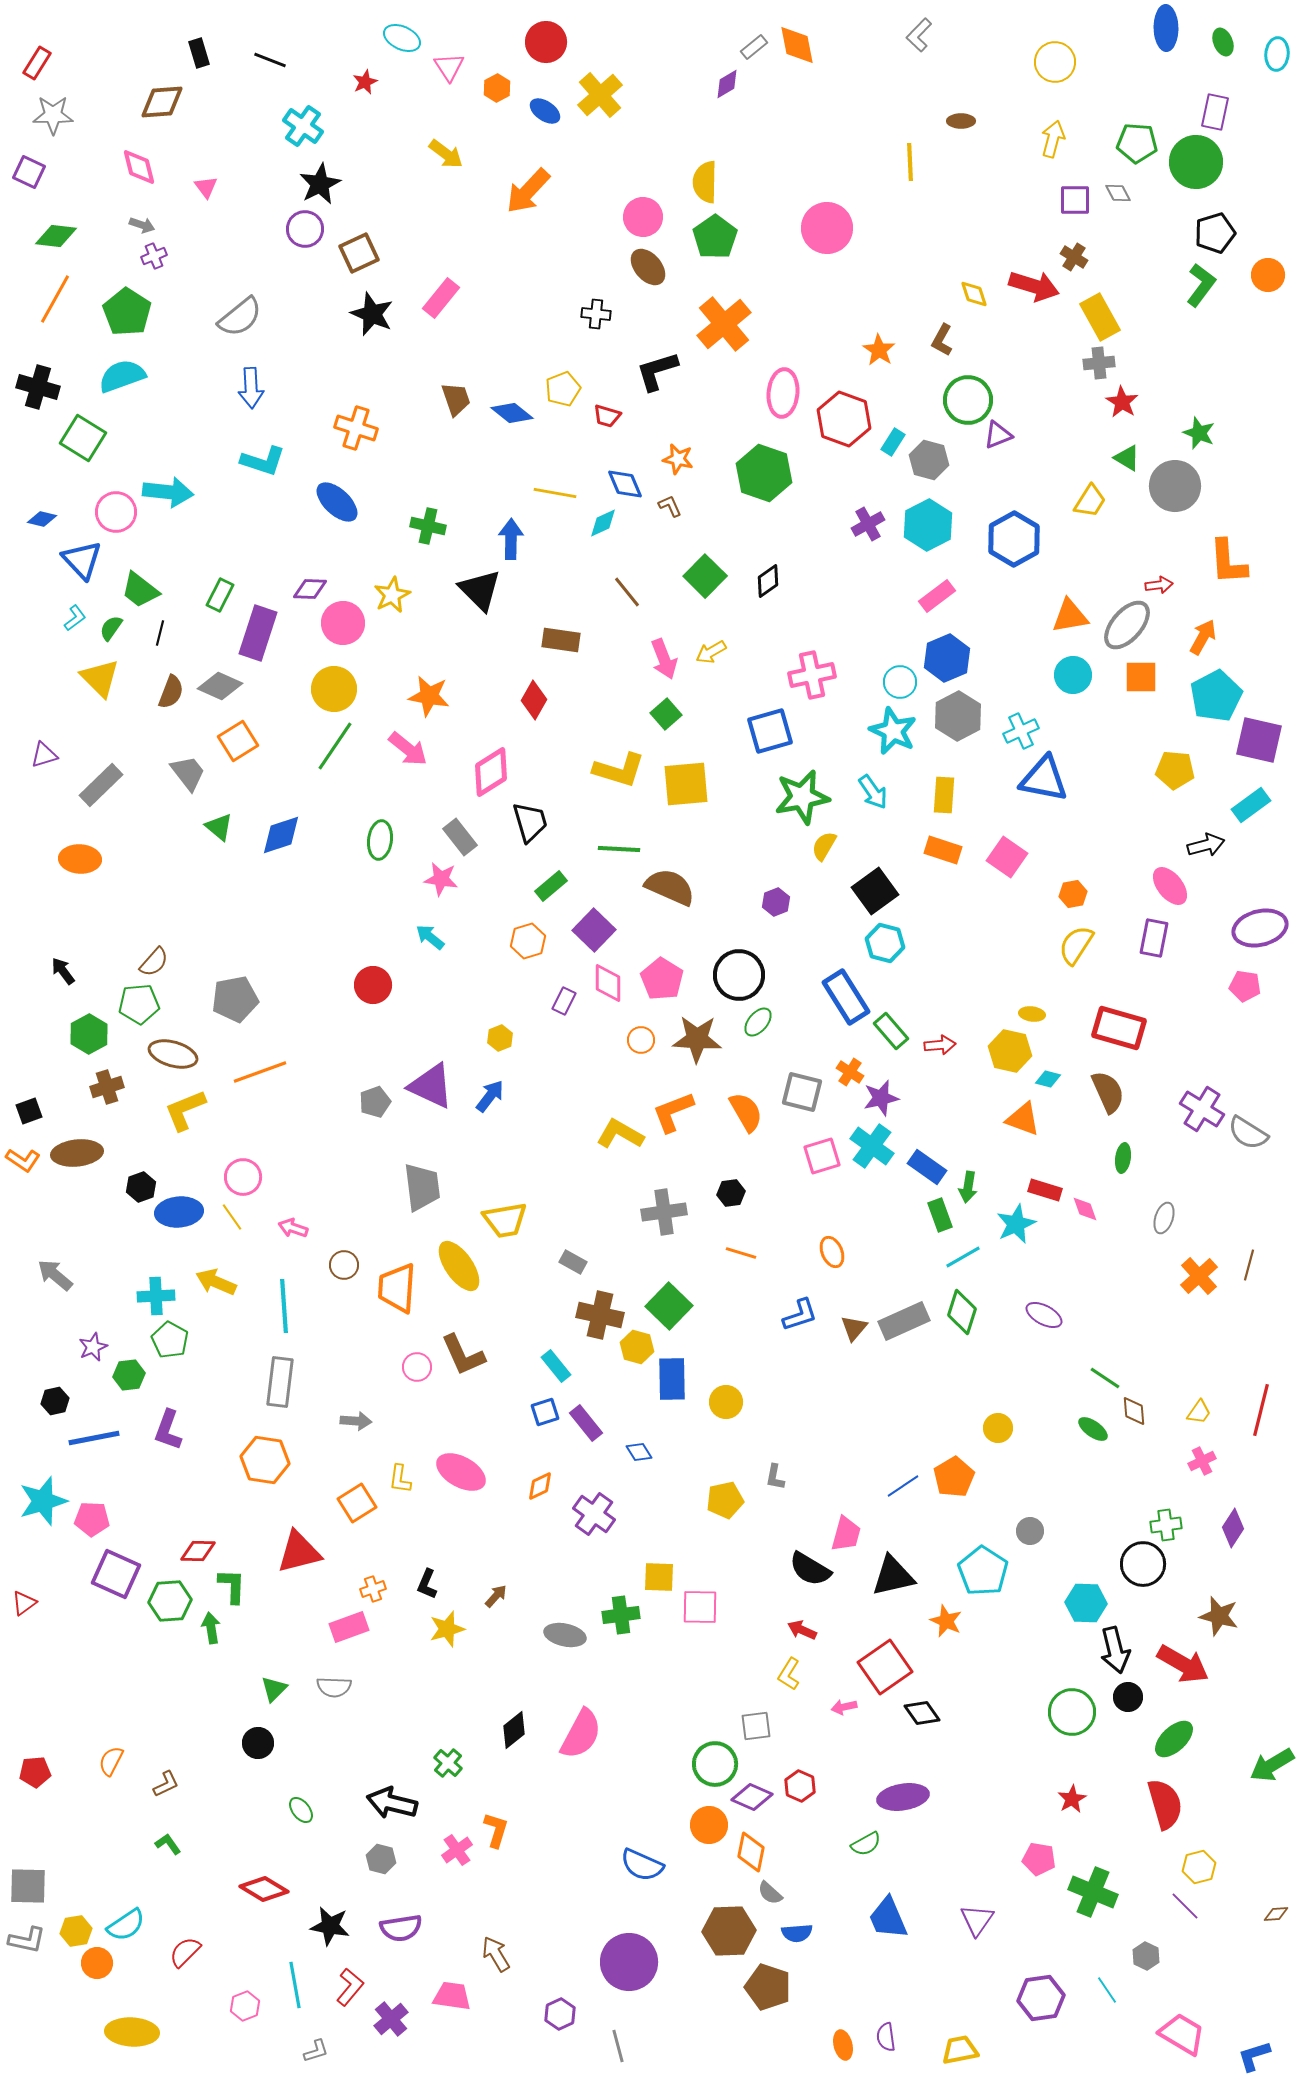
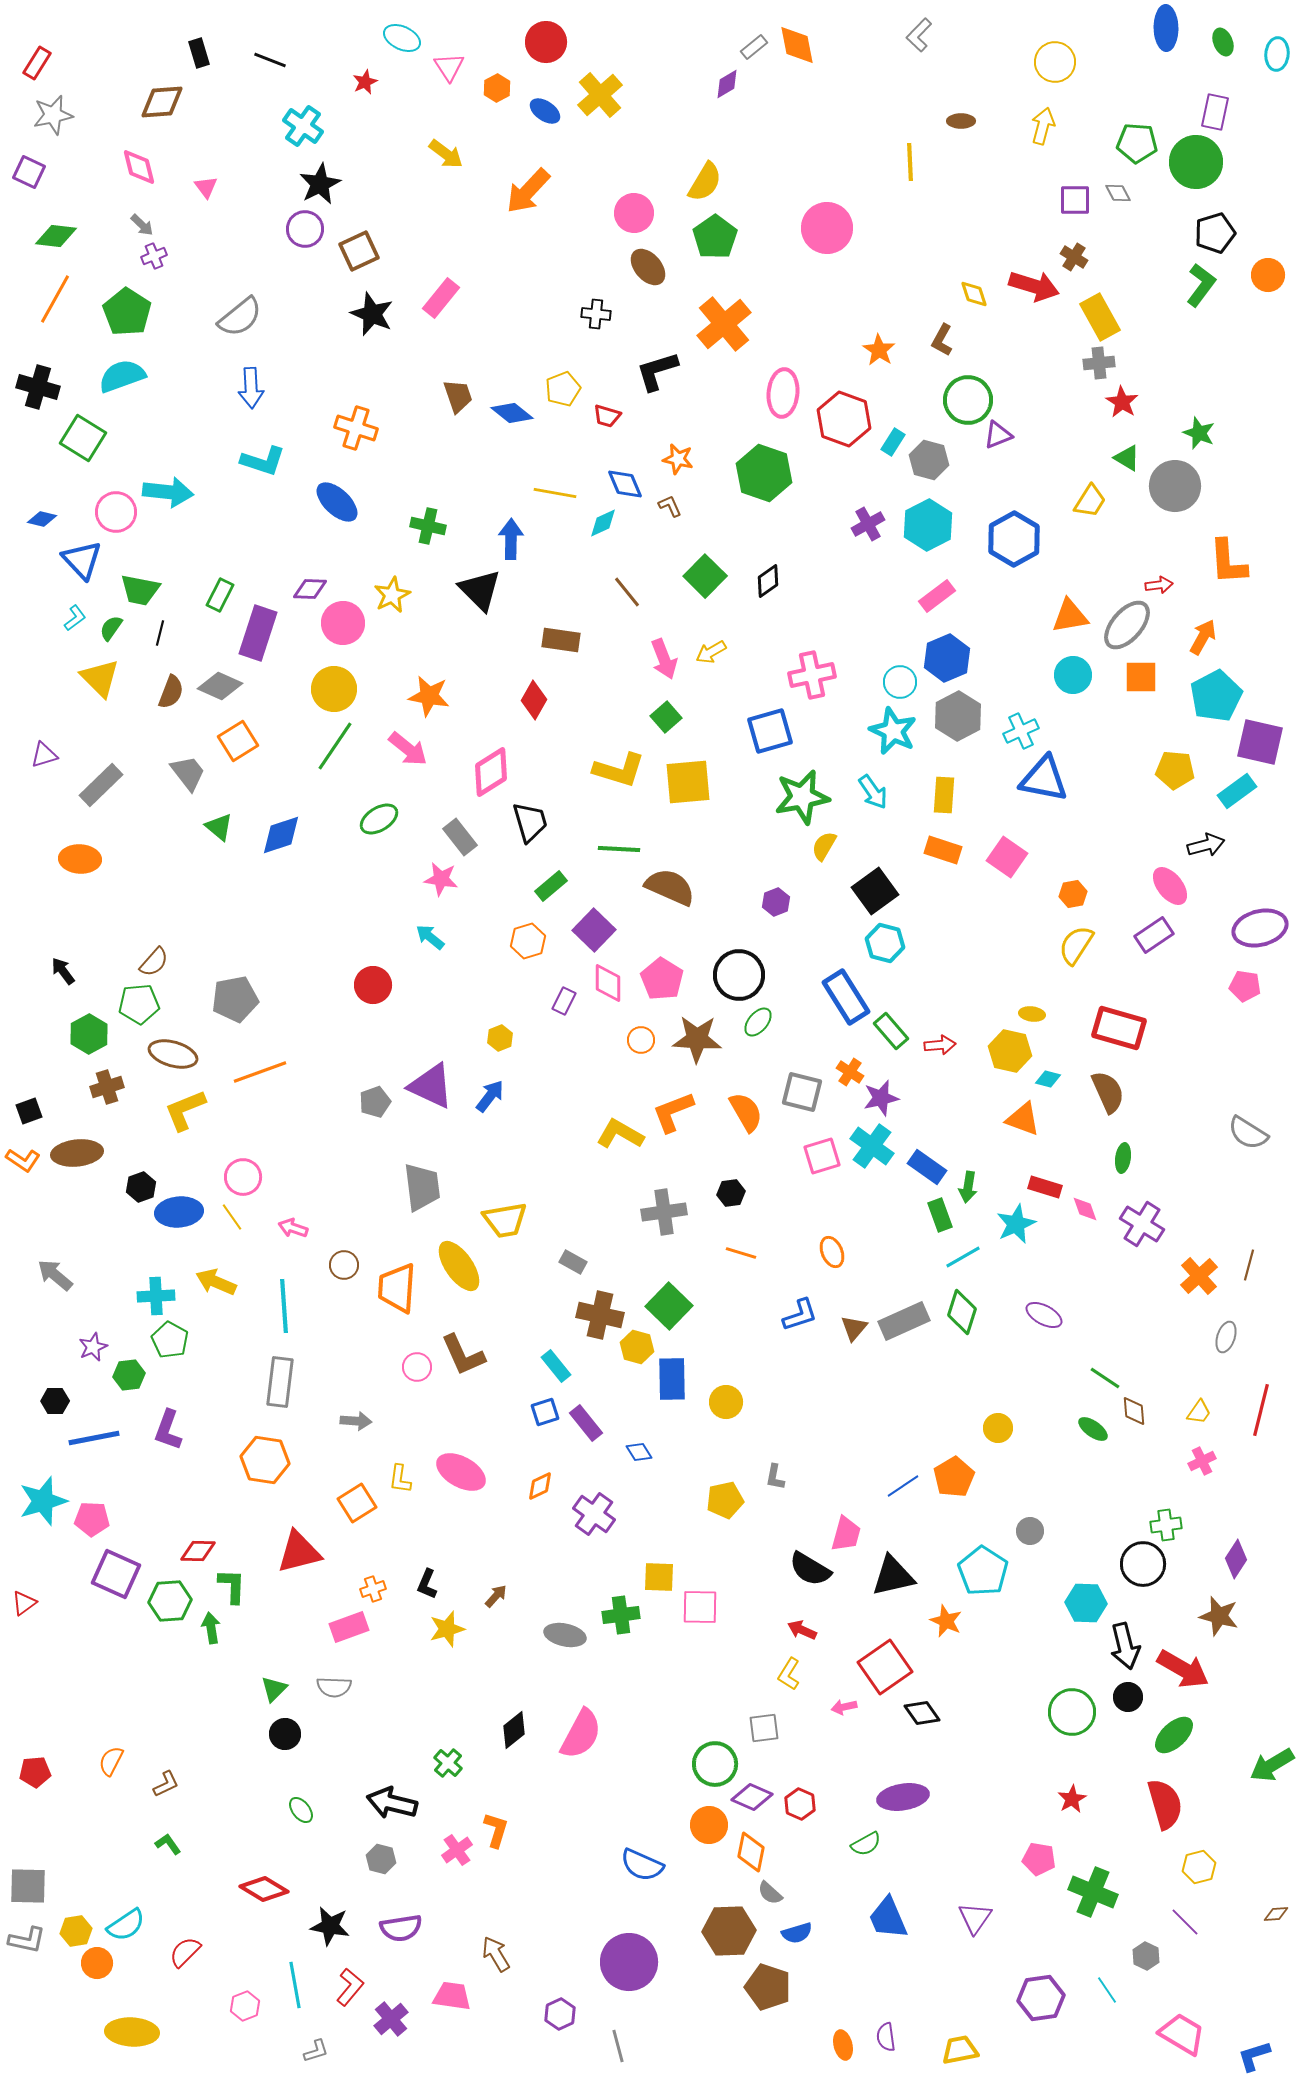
gray star at (53, 115): rotated 12 degrees counterclockwise
yellow arrow at (1053, 139): moved 10 px left, 13 px up
yellow semicircle at (705, 182): rotated 150 degrees counterclockwise
pink circle at (643, 217): moved 9 px left, 4 px up
gray arrow at (142, 225): rotated 25 degrees clockwise
brown square at (359, 253): moved 2 px up
brown trapezoid at (456, 399): moved 2 px right, 3 px up
green trapezoid at (140, 590): rotated 27 degrees counterclockwise
green square at (666, 714): moved 3 px down
purple square at (1259, 740): moved 1 px right, 2 px down
yellow square at (686, 784): moved 2 px right, 2 px up
cyan rectangle at (1251, 805): moved 14 px left, 14 px up
green ellipse at (380, 840): moved 1 px left, 21 px up; rotated 51 degrees clockwise
purple rectangle at (1154, 938): moved 3 px up; rotated 45 degrees clockwise
purple cross at (1202, 1109): moved 60 px left, 115 px down
red rectangle at (1045, 1190): moved 3 px up
gray ellipse at (1164, 1218): moved 62 px right, 119 px down
black hexagon at (55, 1401): rotated 12 degrees clockwise
purple diamond at (1233, 1528): moved 3 px right, 31 px down
black arrow at (1115, 1650): moved 10 px right, 4 px up
red arrow at (1183, 1664): moved 5 px down
gray square at (756, 1726): moved 8 px right, 2 px down
green ellipse at (1174, 1739): moved 4 px up
black circle at (258, 1743): moved 27 px right, 9 px up
red hexagon at (800, 1786): moved 18 px down
purple line at (1185, 1906): moved 16 px down
purple triangle at (977, 1920): moved 2 px left, 2 px up
blue semicircle at (797, 1933): rotated 12 degrees counterclockwise
